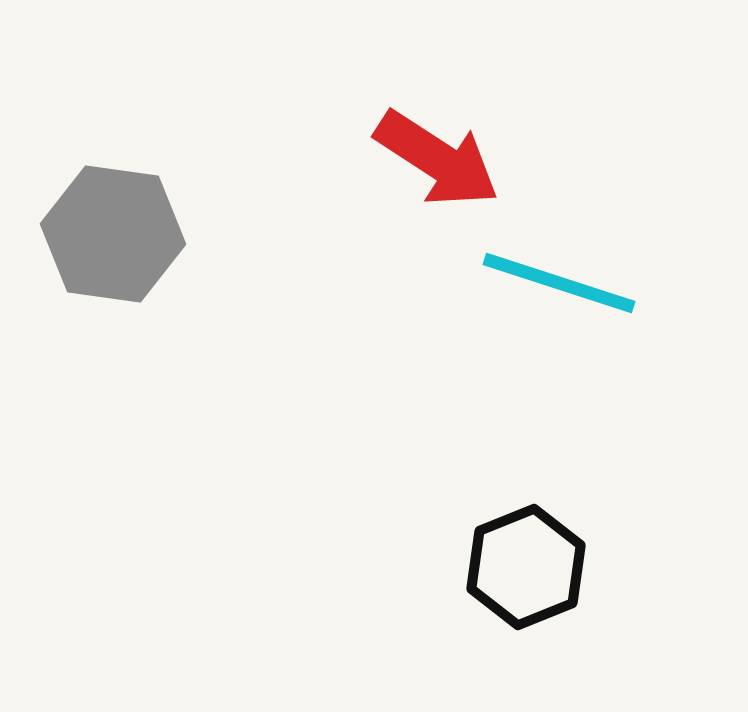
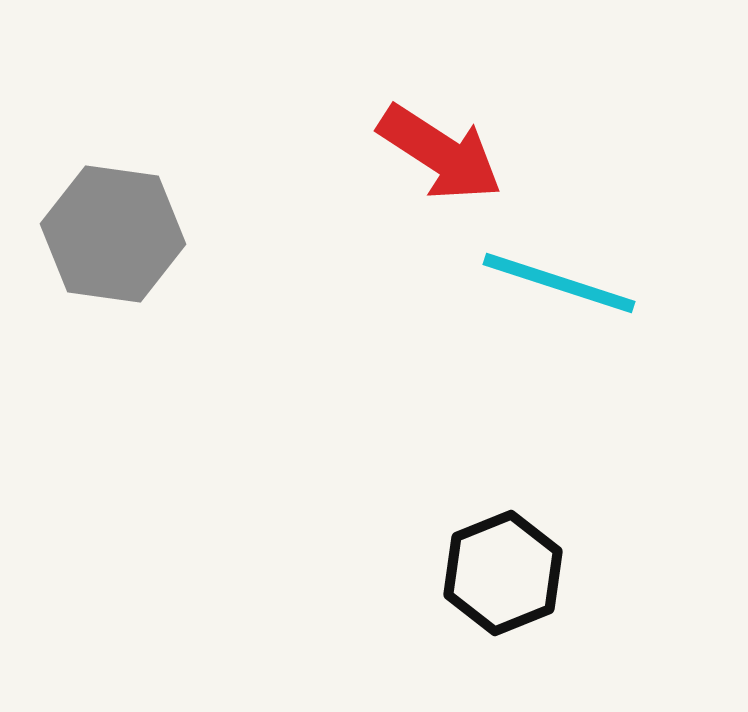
red arrow: moved 3 px right, 6 px up
black hexagon: moved 23 px left, 6 px down
